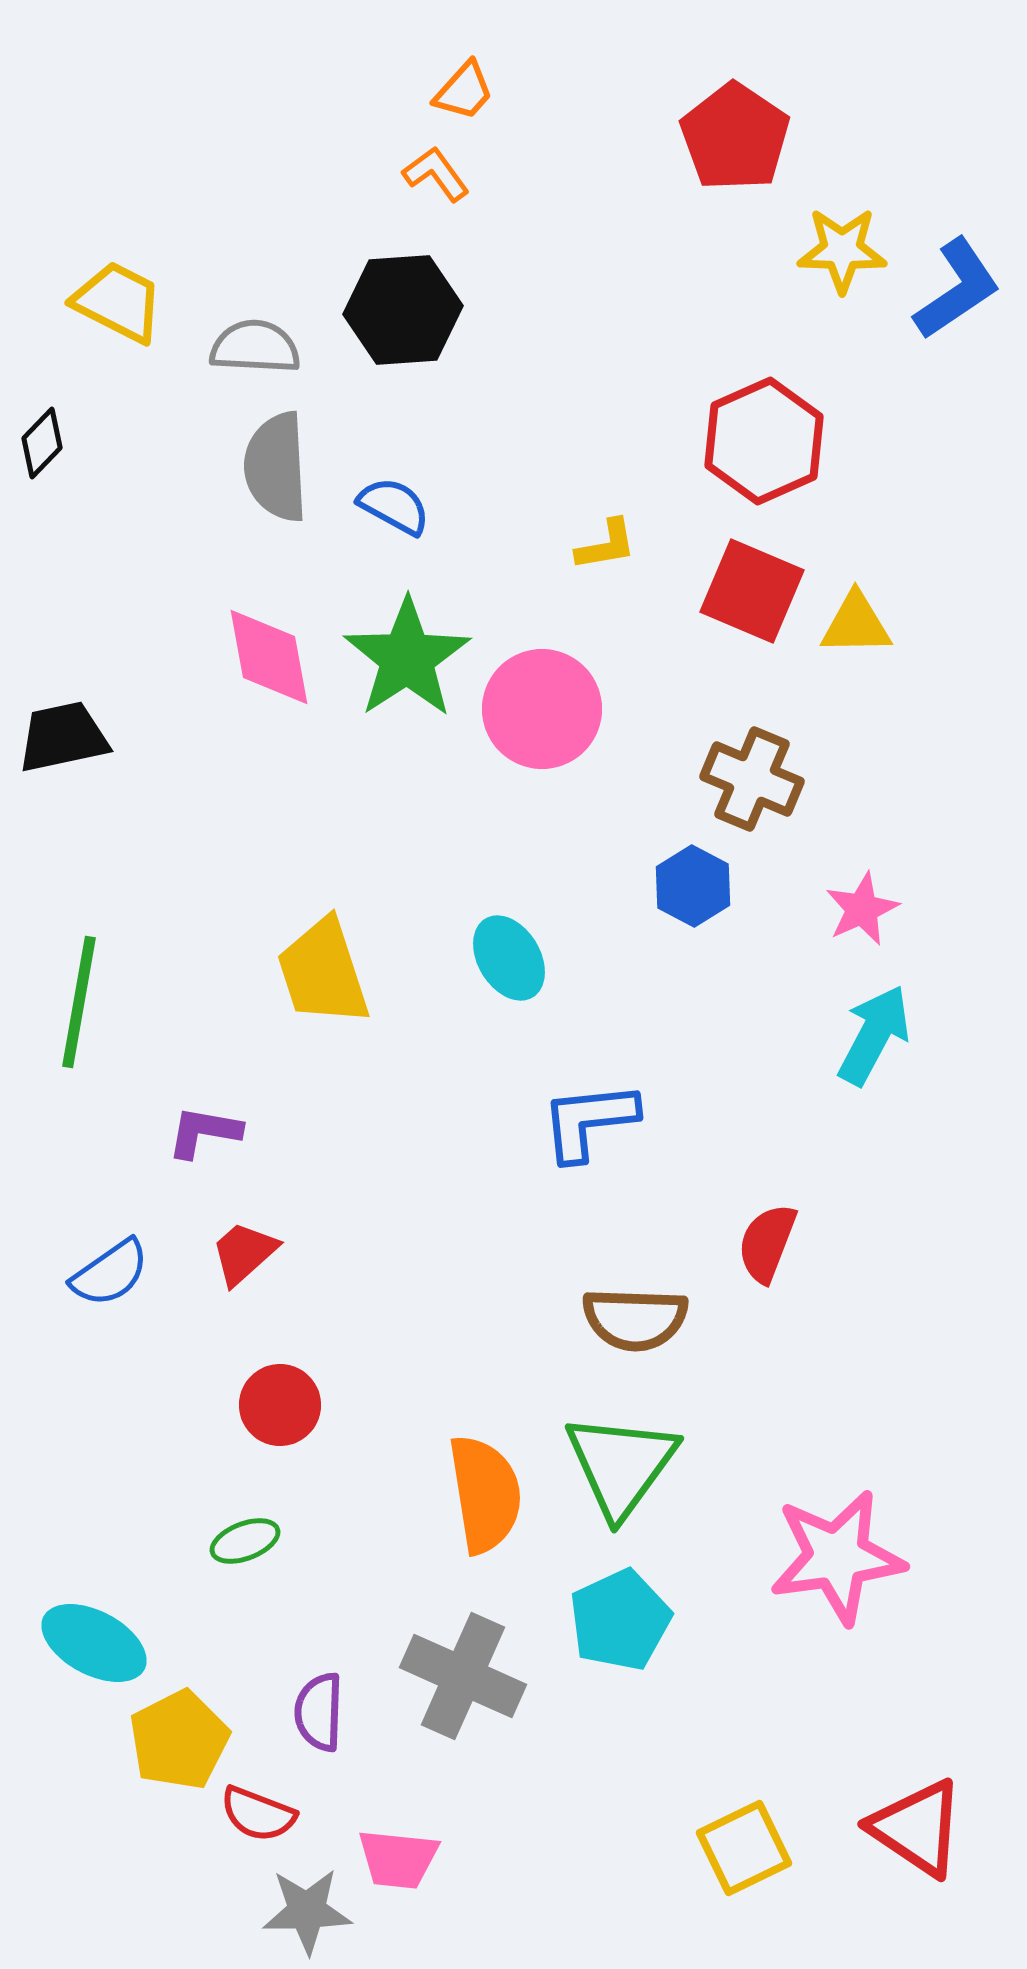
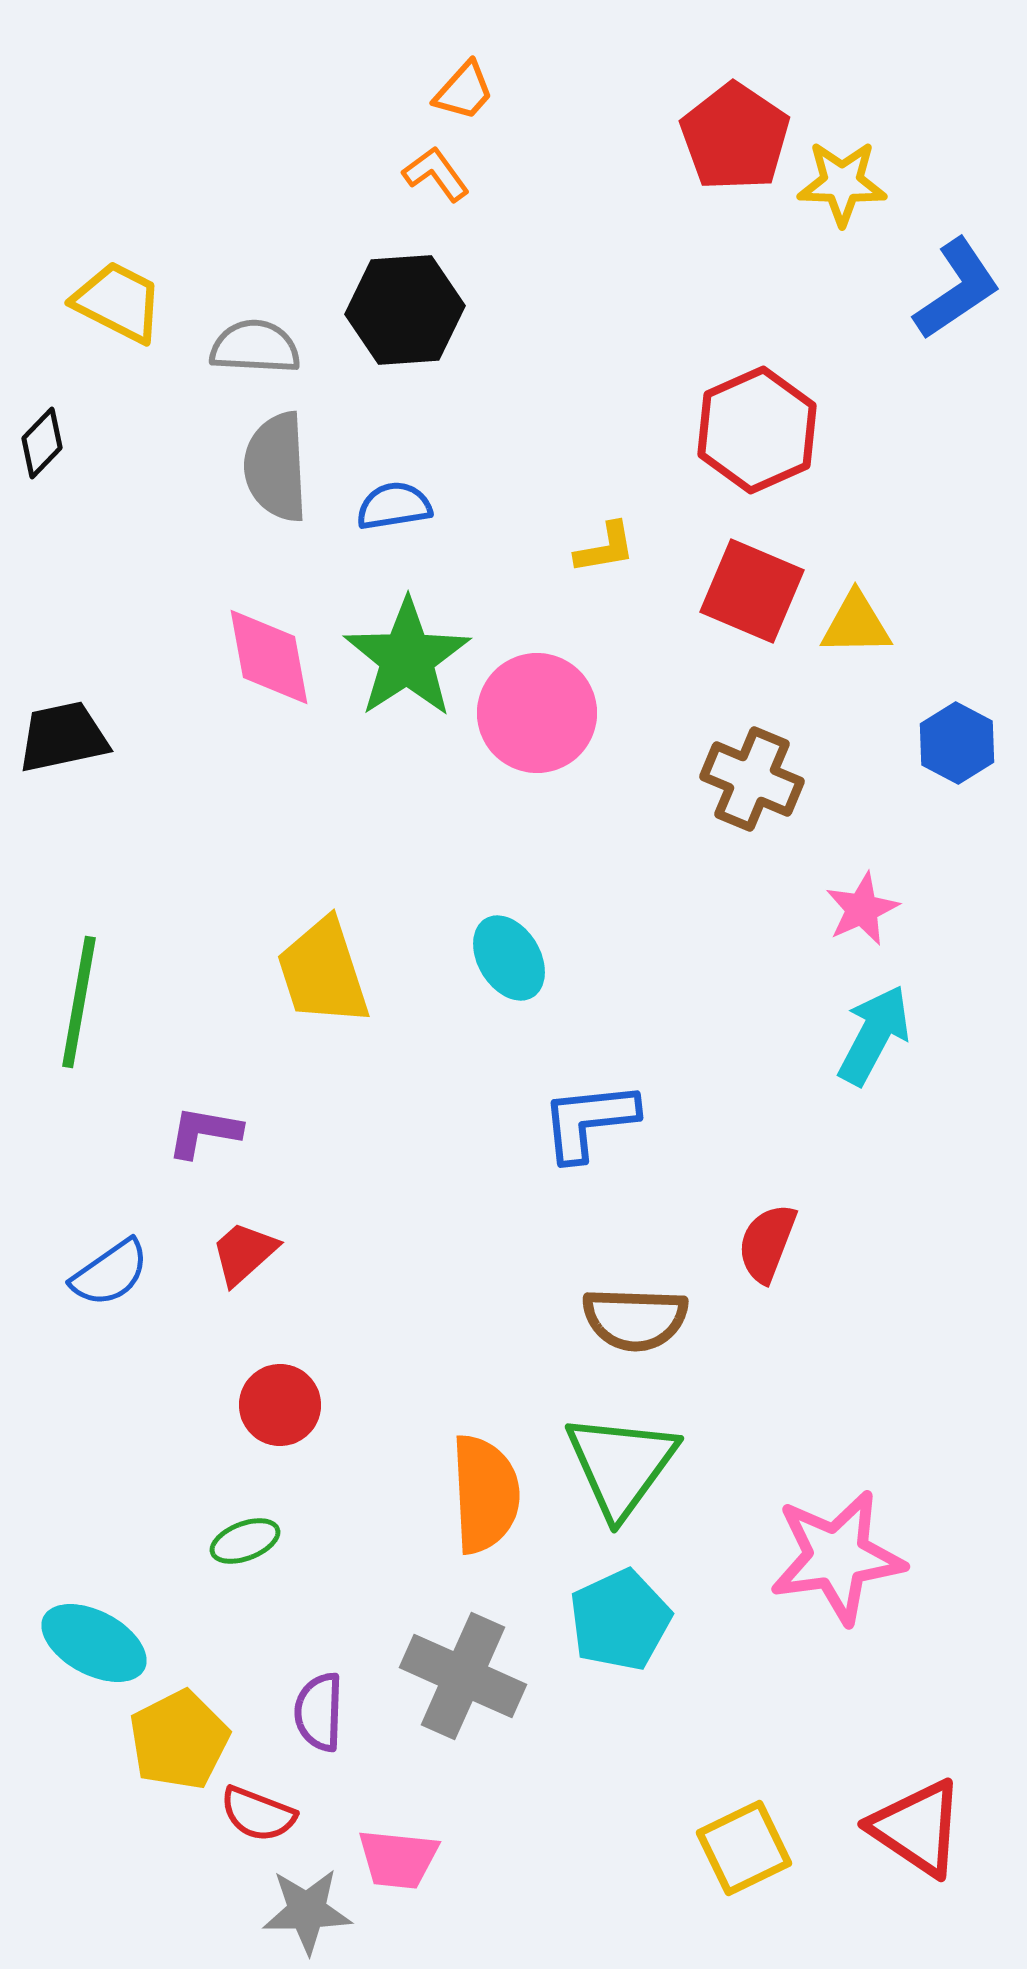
yellow star at (842, 250): moved 67 px up
black hexagon at (403, 310): moved 2 px right
red hexagon at (764, 441): moved 7 px left, 11 px up
blue semicircle at (394, 506): rotated 38 degrees counterclockwise
yellow L-shape at (606, 545): moved 1 px left, 3 px down
pink circle at (542, 709): moved 5 px left, 4 px down
blue hexagon at (693, 886): moved 264 px right, 143 px up
orange semicircle at (485, 1494): rotated 6 degrees clockwise
